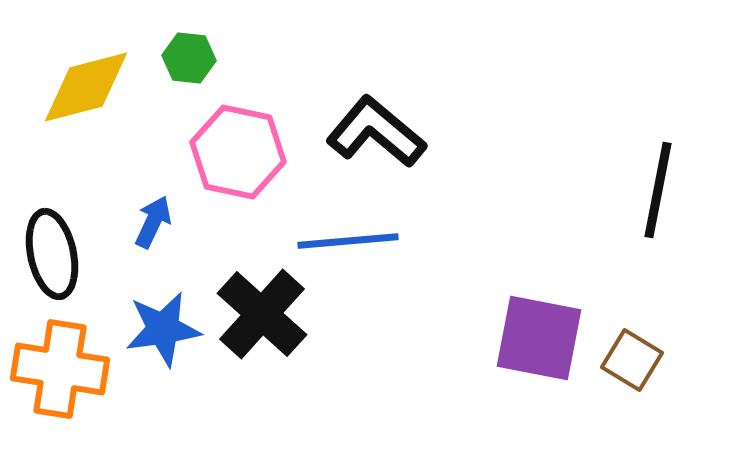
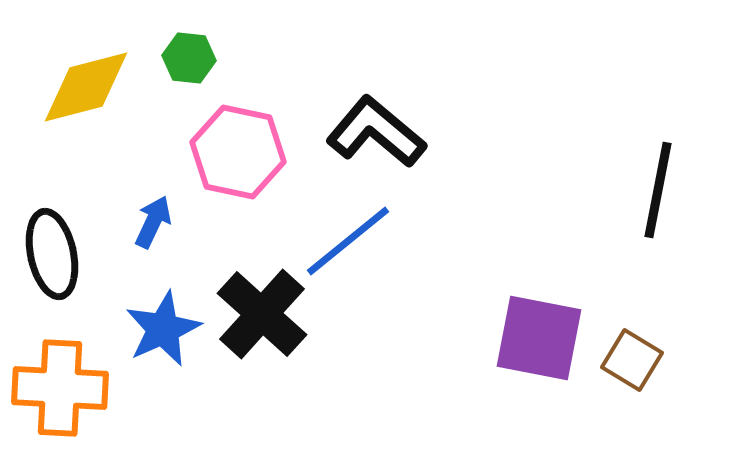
blue line: rotated 34 degrees counterclockwise
blue star: rotated 16 degrees counterclockwise
orange cross: moved 19 px down; rotated 6 degrees counterclockwise
